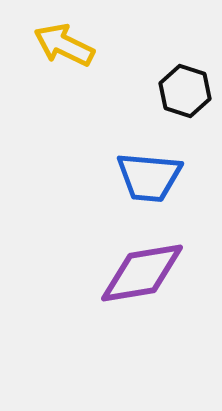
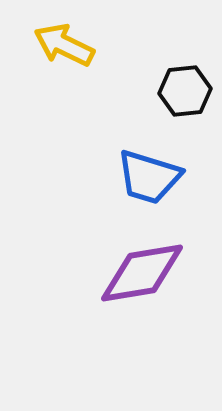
black hexagon: rotated 24 degrees counterclockwise
blue trapezoid: rotated 12 degrees clockwise
